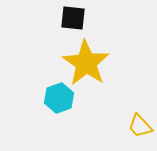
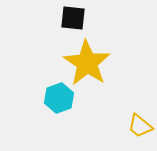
yellow star: moved 1 px right
yellow trapezoid: rotated 8 degrees counterclockwise
